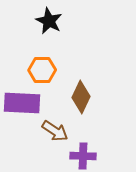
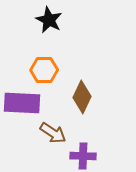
black star: moved 1 px up
orange hexagon: moved 2 px right
brown diamond: moved 1 px right
brown arrow: moved 2 px left, 2 px down
